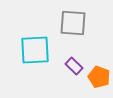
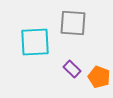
cyan square: moved 8 px up
purple rectangle: moved 2 px left, 3 px down
